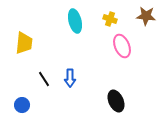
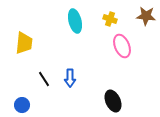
black ellipse: moved 3 px left
